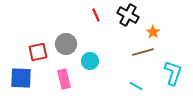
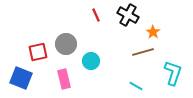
cyan circle: moved 1 px right
blue square: rotated 20 degrees clockwise
